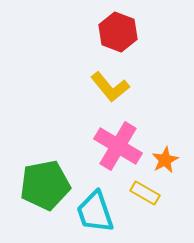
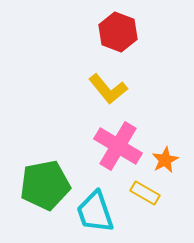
yellow L-shape: moved 2 px left, 2 px down
